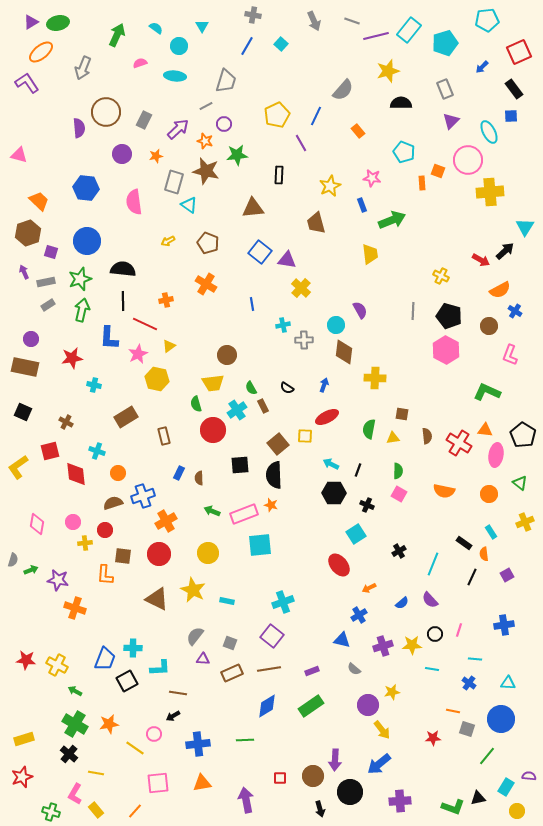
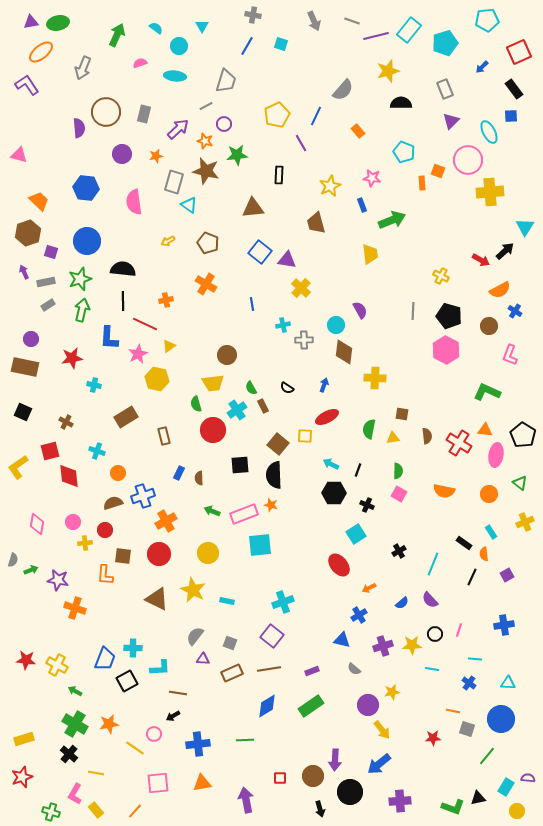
purple triangle at (31, 22): rotated 21 degrees clockwise
cyan square at (281, 44): rotated 24 degrees counterclockwise
purple L-shape at (27, 83): moved 2 px down
gray rectangle at (144, 120): moved 6 px up; rotated 12 degrees counterclockwise
brown square at (278, 444): rotated 10 degrees counterclockwise
red diamond at (76, 474): moved 7 px left, 2 px down
purple semicircle at (529, 776): moved 1 px left, 2 px down
